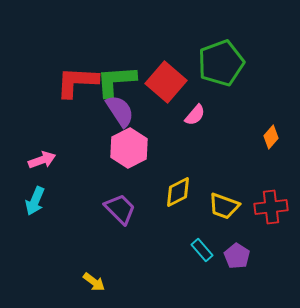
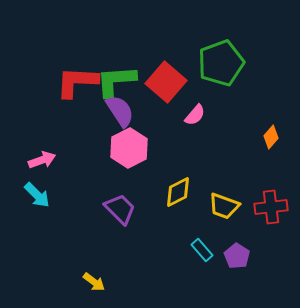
cyan arrow: moved 2 px right, 6 px up; rotated 68 degrees counterclockwise
